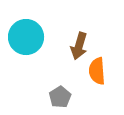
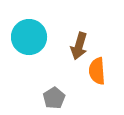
cyan circle: moved 3 px right
gray pentagon: moved 6 px left, 1 px down
